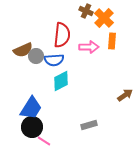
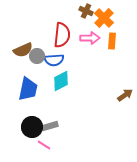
pink arrow: moved 1 px right, 9 px up
gray circle: moved 1 px right
blue trapezoid: moved 3 px left, 19 px up; rotated 20 degrees counterclockwise
gray rectangle: moved 39 px left, 1 px down
pink line: moved 4 px down
